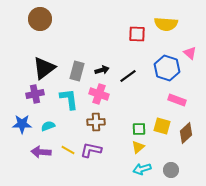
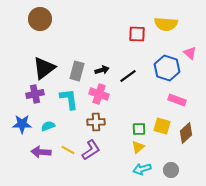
purple L-shape: rotated 135 degrees clockwise
